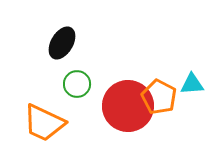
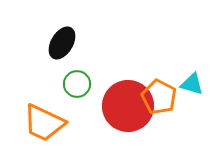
cyan triangle: rotated 20 degrees clockwise
